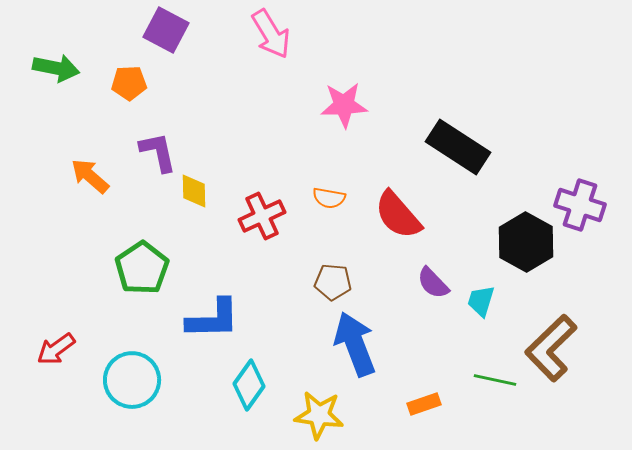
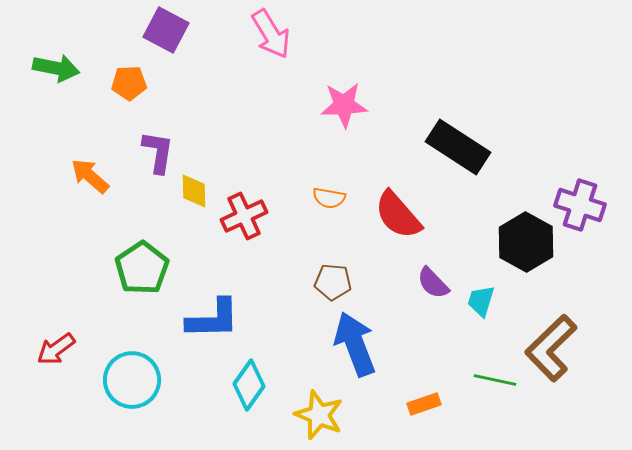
purple L-shape: rotated 21 degrees clockwise
red cross: moved 18 px left
yellow star: rotated 15 degrees clockwise
